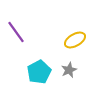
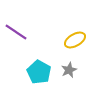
purple line: rotated 20 degrees counterclockwise
cyan pentagon: rotated 15 degrees counterclockwise
